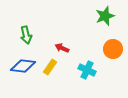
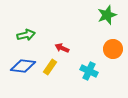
green star: moved 2 px right, 1 px up
green arrow: rotated 90 degrees counterclockwise
cyan cross: moved 2 px right, 1 px down
